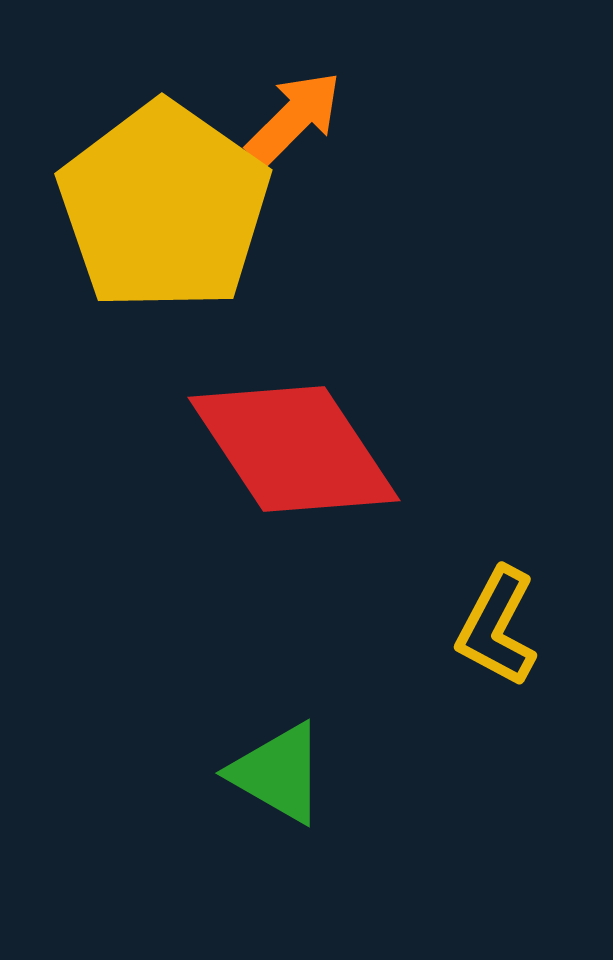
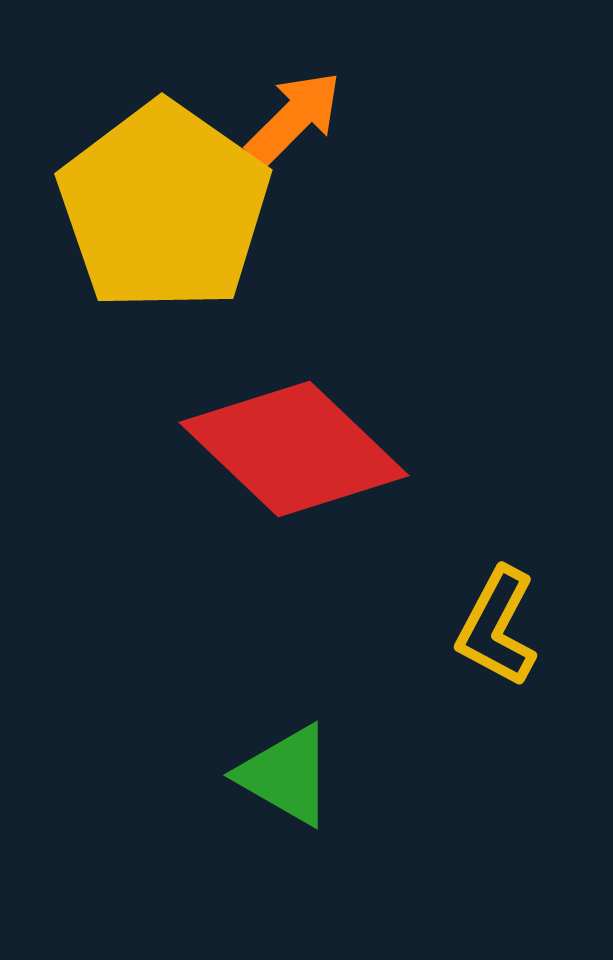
red diamond: rotated 13 degrees counterclockwise
green triangle: moved 8 px right, 2 px down
